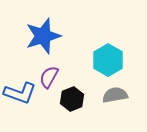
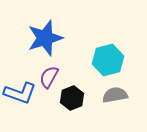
blue star: moved 2 px right, 2 px down
cyan hexagon: rotated 16 degrees clockwise
black hexagon: moved 1 px up
